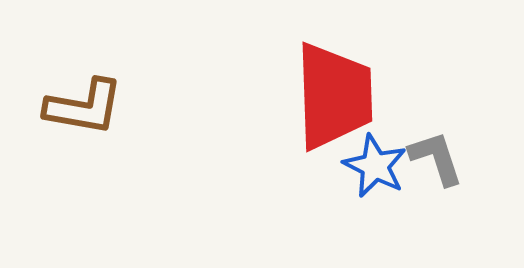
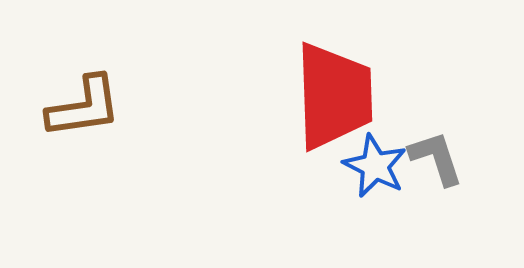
brown L-shape: rotated 18 degrees counterclockwise
